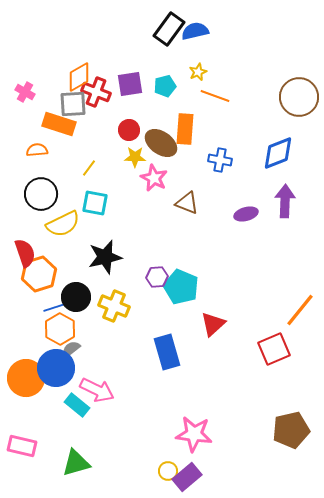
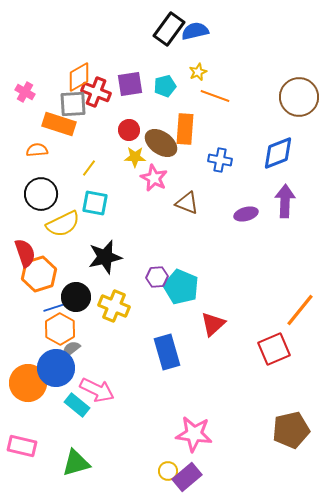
orange circle at (26, 378): moved 2 px right, 5 px down
